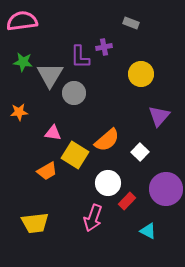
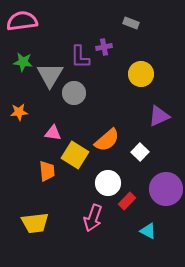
purple triangle: rotated 25 degrees clockwise
orange trapezoid: rotated 65 degrees counterclockwise
